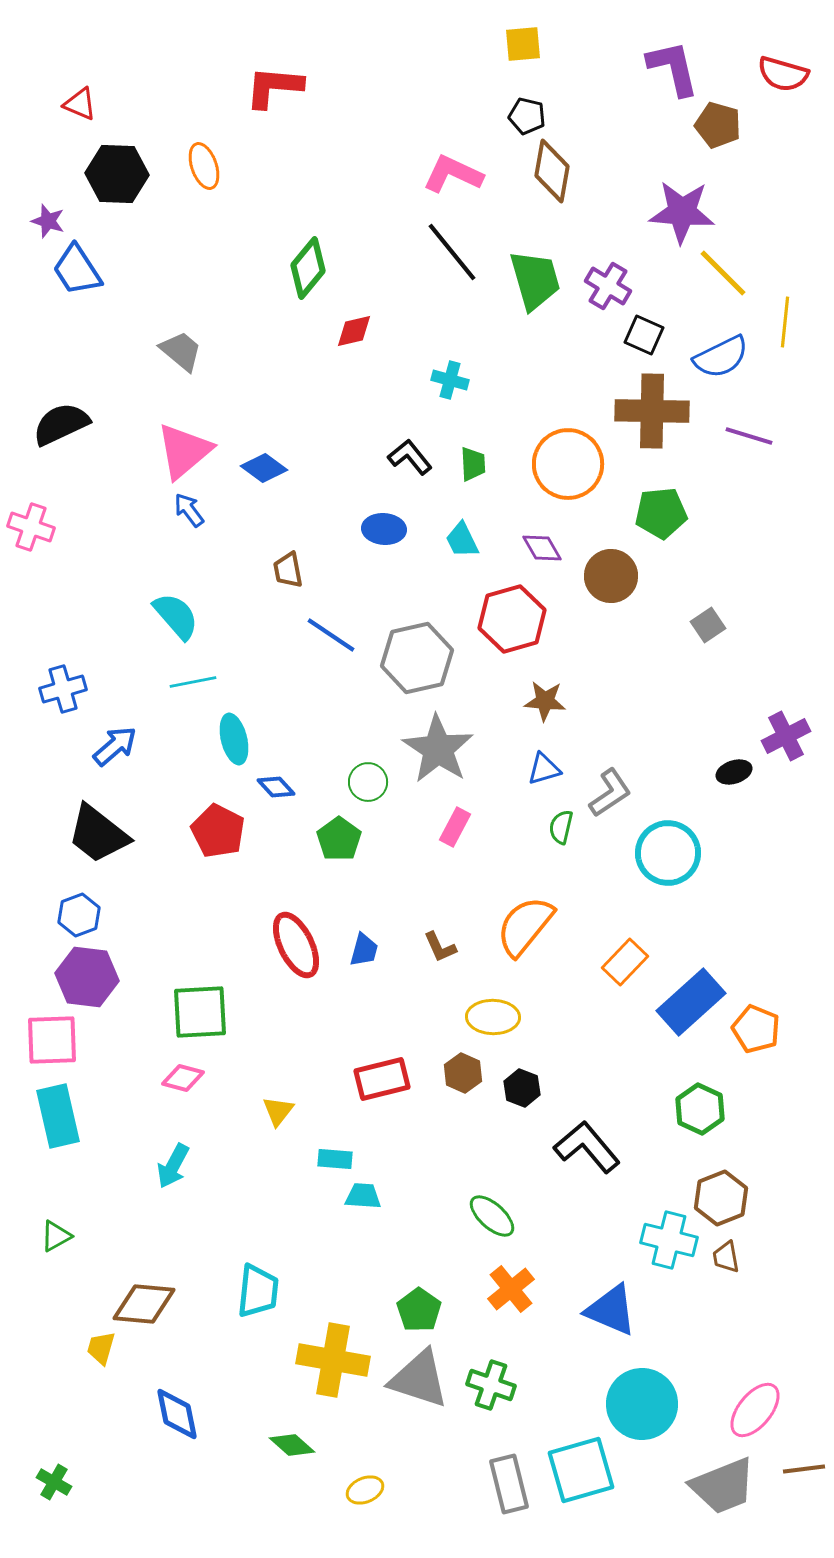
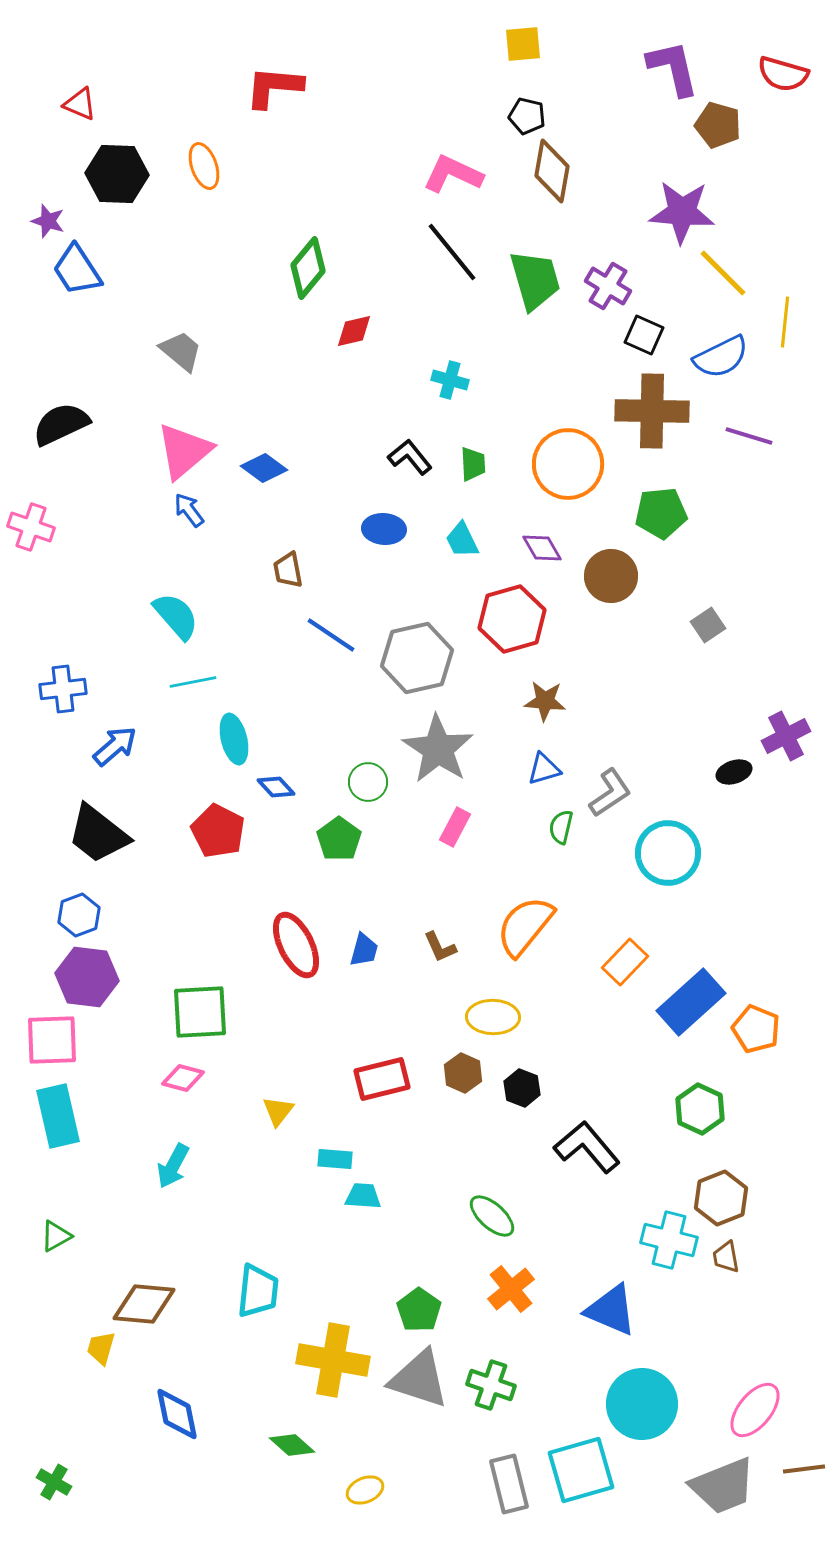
blue cross at (63, 689): rotated 9 degrees clockwise
